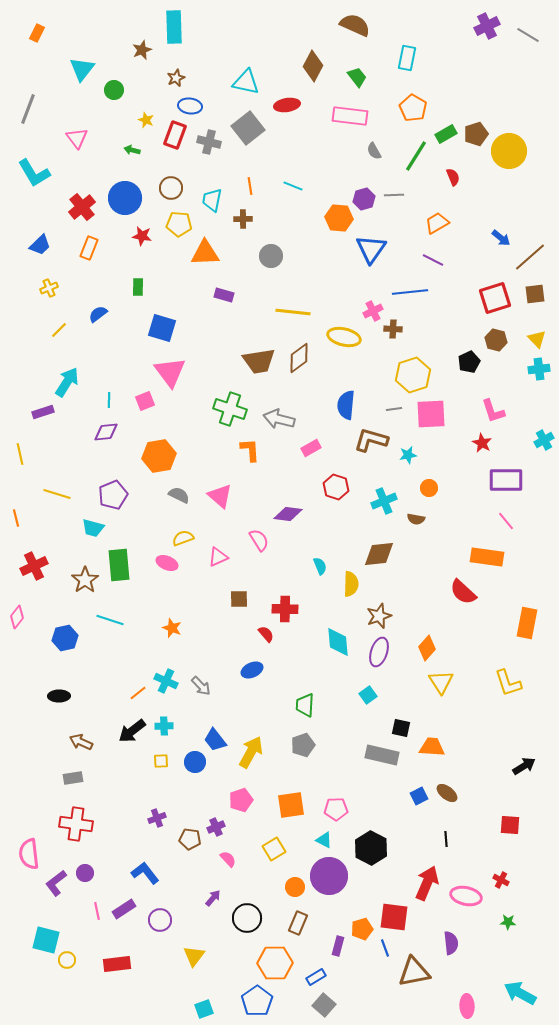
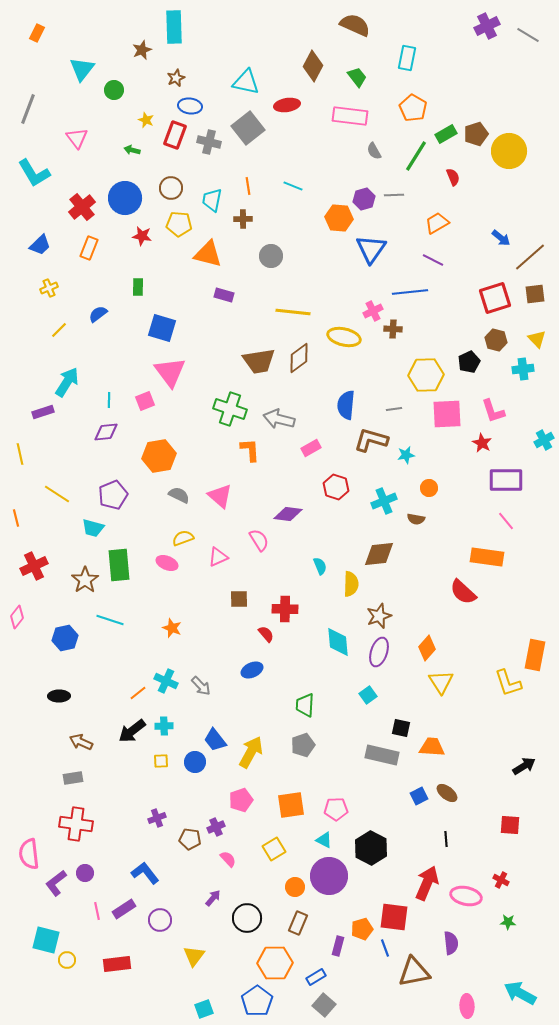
orange line at (250, 186): moved 2 px left
orange triangle at (205, 253): moved 3 px right, 1 px down; rotated 16 degrees clockwise
cyan cross at (539, 369): moved 16 px left
yellow hexagon at (413, 375): moved 13 px right; rotated 16 degrees clockwise
pink square at (431, 414): moved 16 px right
cyan star at (408, 455): moved 2 px left
yellow line at (57, 494): rotated 16 degrees clockwise
orange rectangle at (527, 623): moved 8 px right, 32 px down
